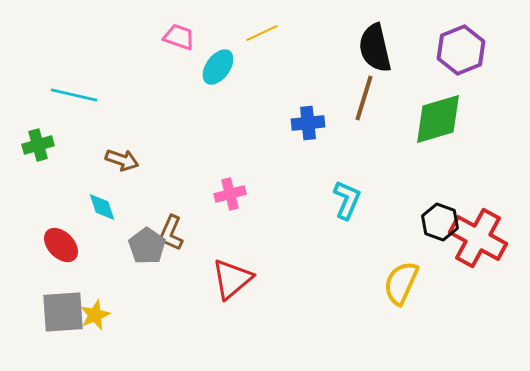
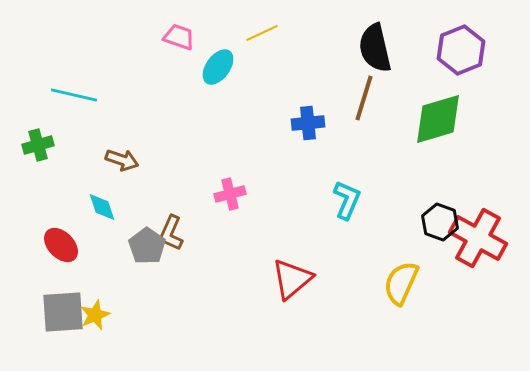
red triangle: moved 60 px right
